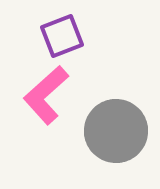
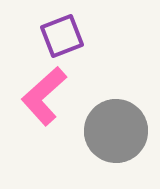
pink L-shape: moved 2 px left, 1 px down
